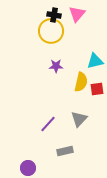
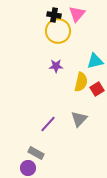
yellow circle: moved 7 px right
red square: rotated 24 degrees counterclockwise
gray rectangle: moved 29 px left, 2 px down; rotated 42 degrees clockwise
